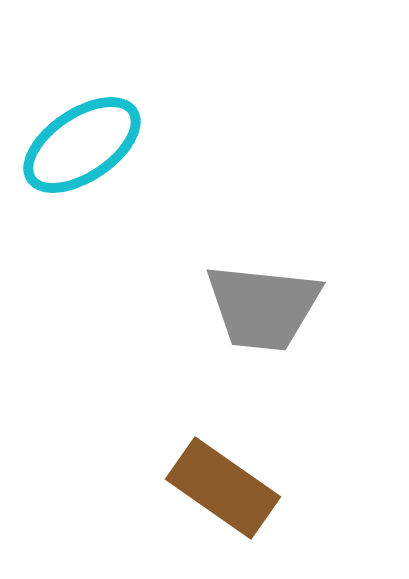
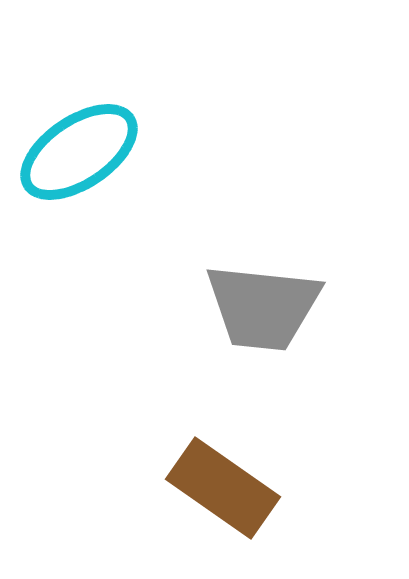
cyan ellipse: moved 3 px left, 7 px down
